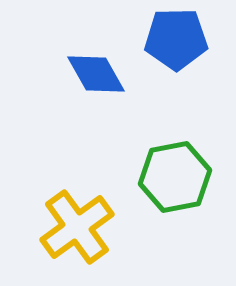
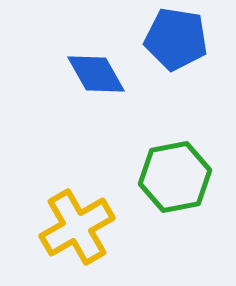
blue pentagon: rotated 10 degrees clockwise
yellow cross: rotated 6 degrees clockwise
